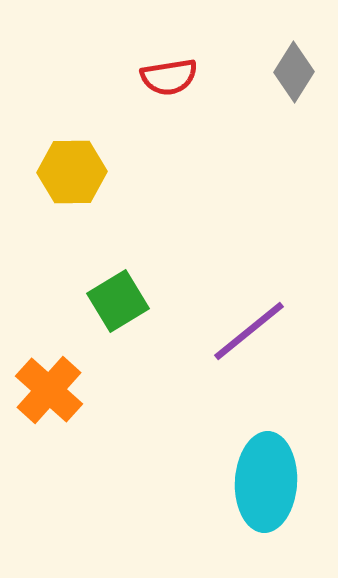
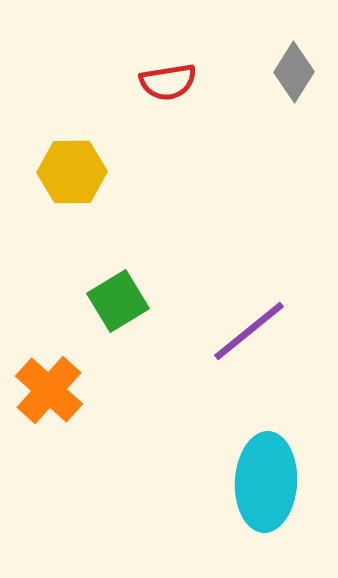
red semicircle: moved 1 px left, 5 px down
